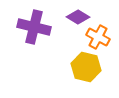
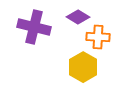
orange cross: rotated 25 degrees counterclockwise
yellow hexagon: moved 3 px left; rotated 16 degrees clockwise
